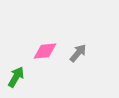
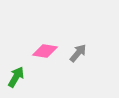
pink diamond: rotated 15 degrees clockwise
